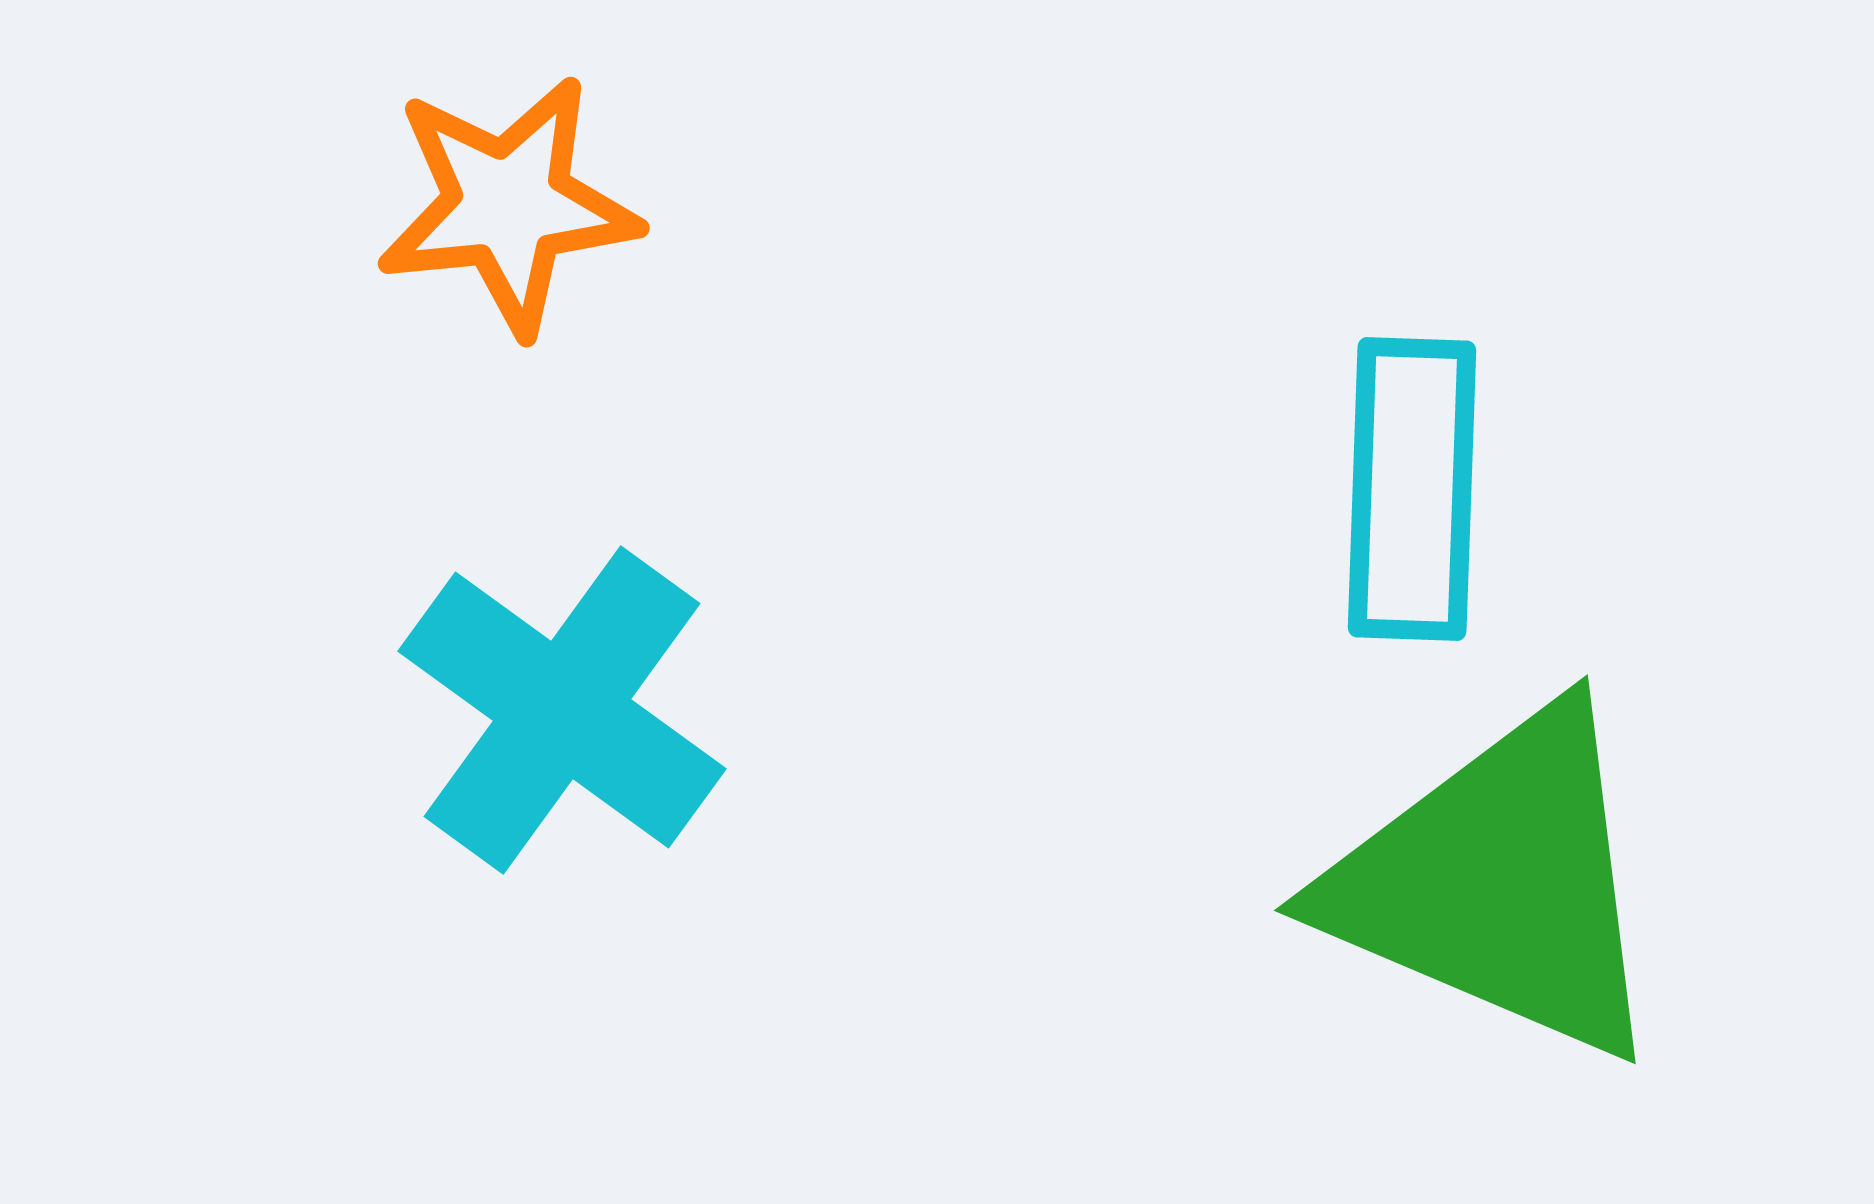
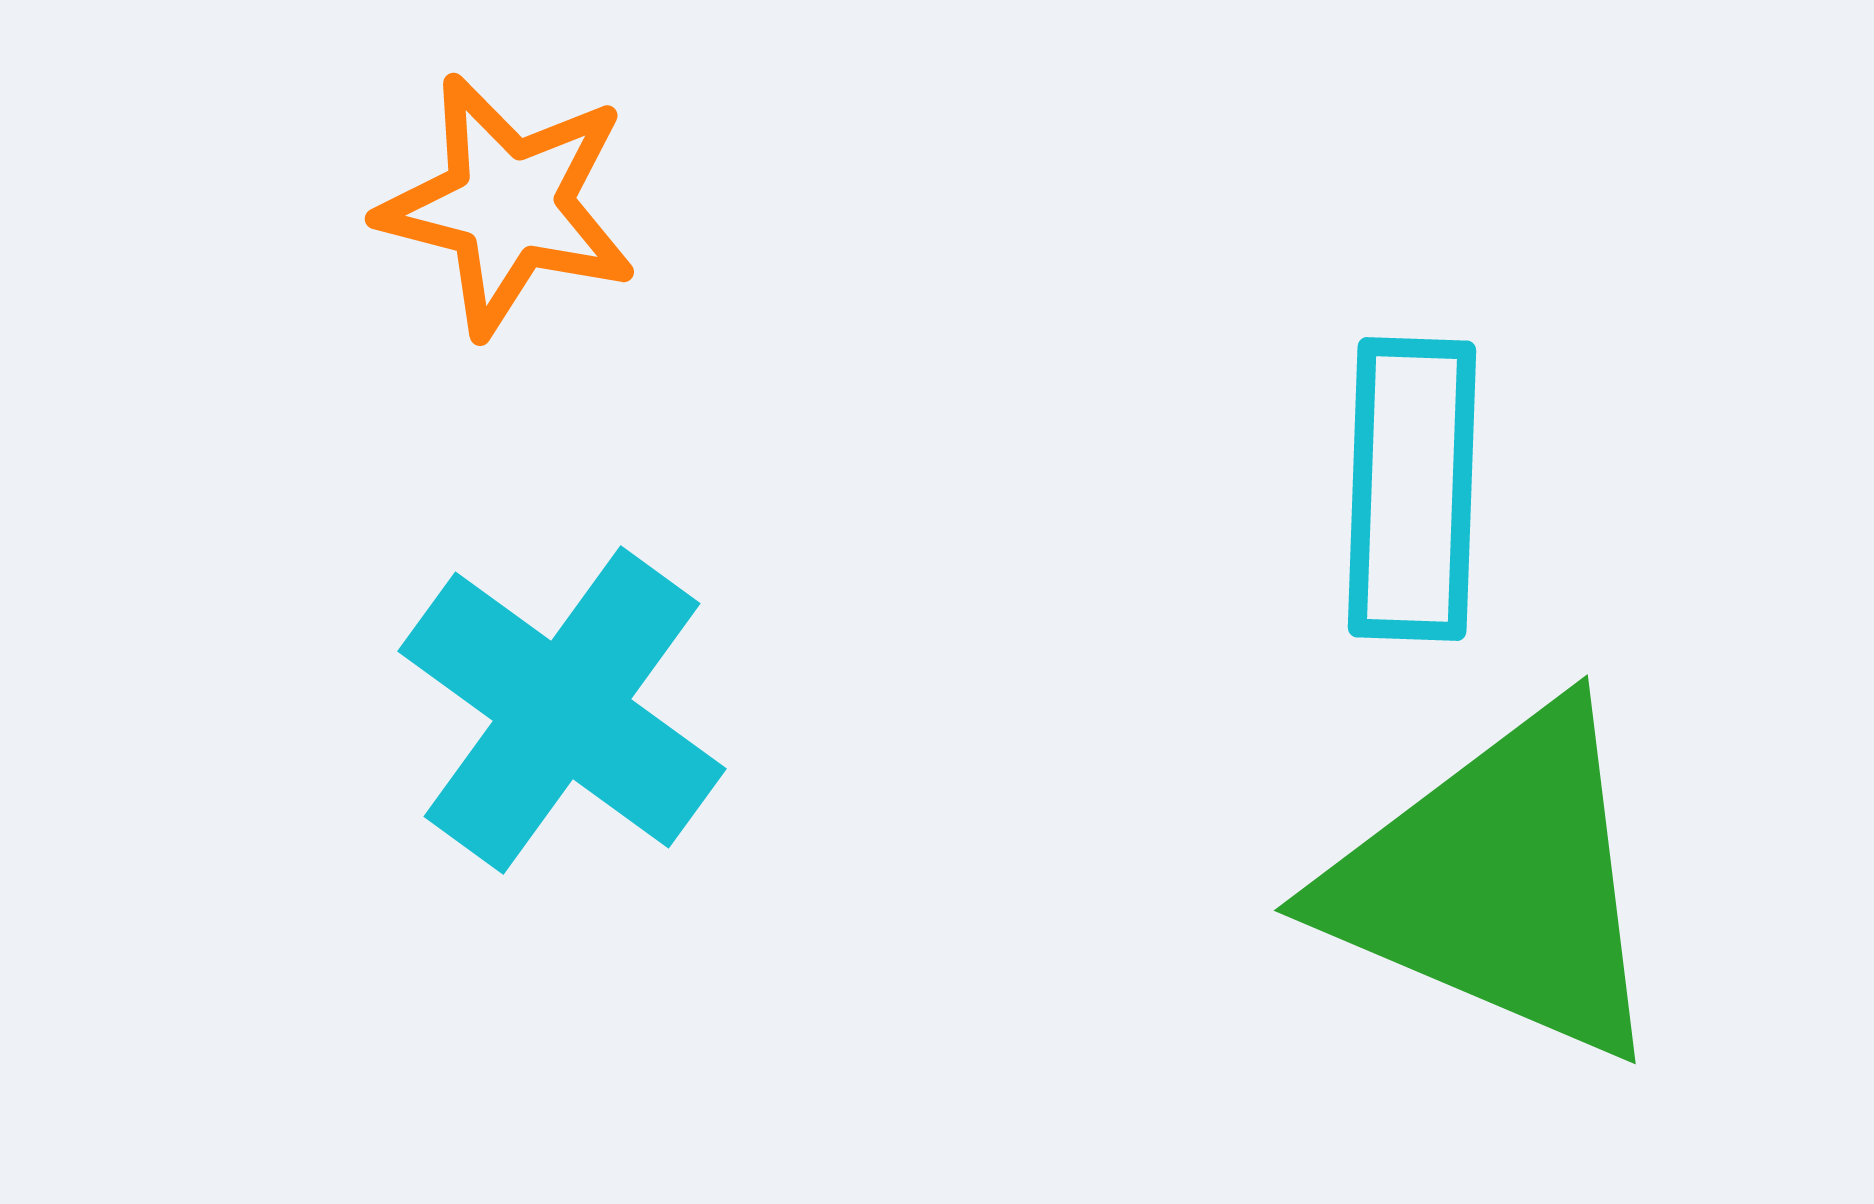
orange star: rotated 20 degrees clockwise
